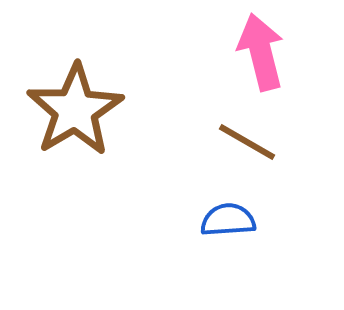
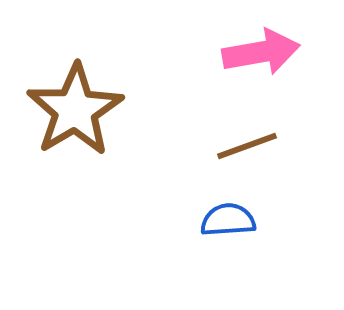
pink arrow: rotated 94 degrees clockwise
brown line: moved 4 px down; rotated 50 degrees counterclockwise
